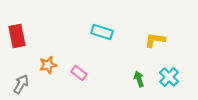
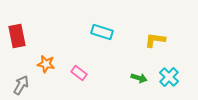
orange star: moved 2 px left, 1 px up; rotated 24 degrees clockwise
green arrow: moved 1 px up; rotated 126 degrees clockwise
gray arrow: moved 1 px down
